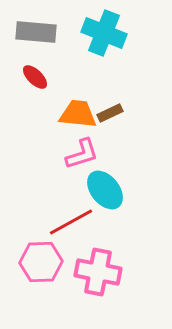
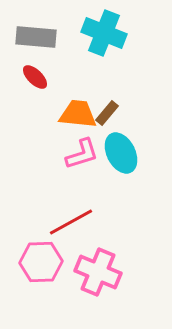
gray rectangle: moved 5 px down
brown rectangle: moved 3 px left; rotated 25 degrees counterclockwise
cyan ellipse: moved 16 px right, 37 px up; rotated 12 degrees clockwise
pink cross: rotated 12 degrees clockwise
